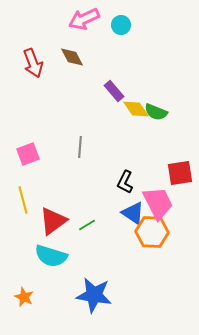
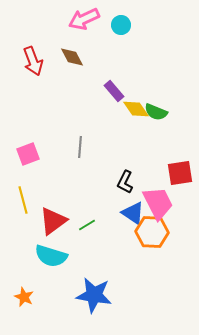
red arrow: moved 2 px up
